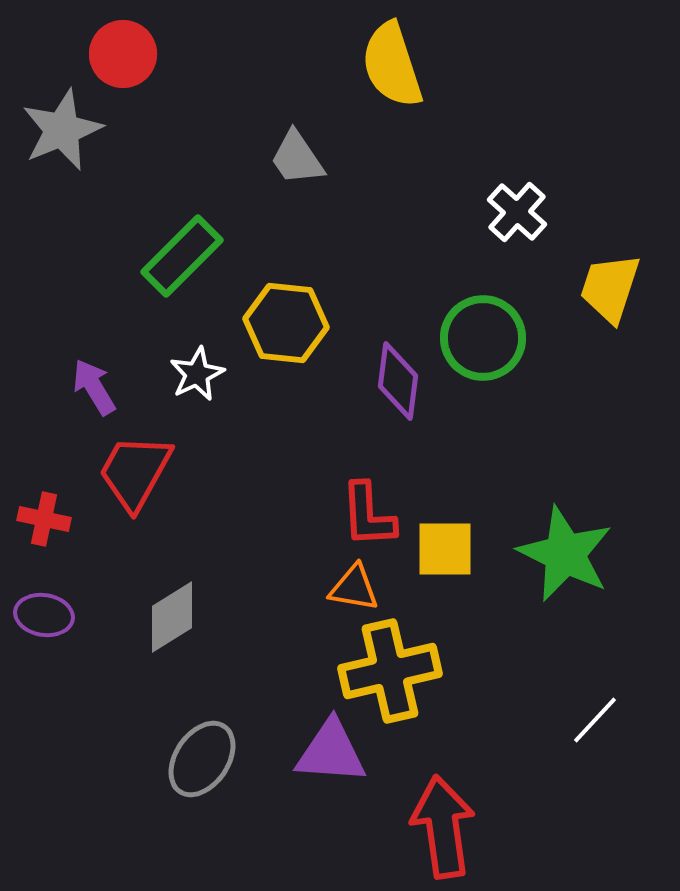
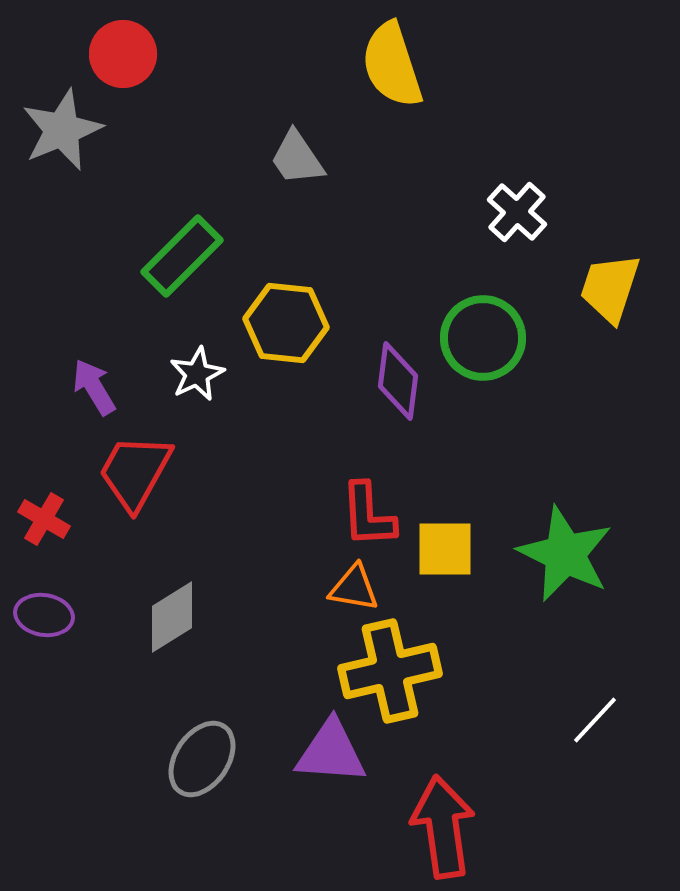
red cross: rotated 18 degrees clockwise
